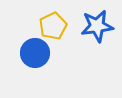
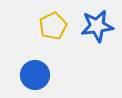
blue circle: moved 22 px down
